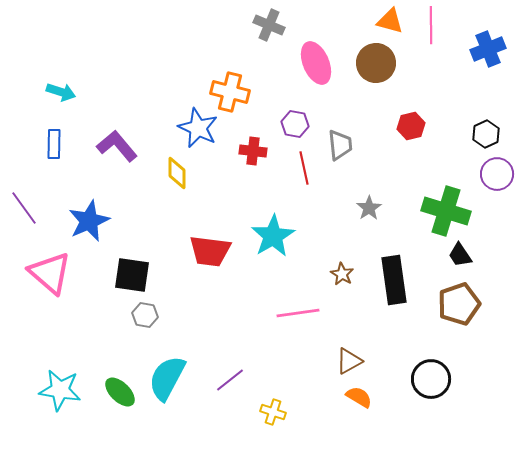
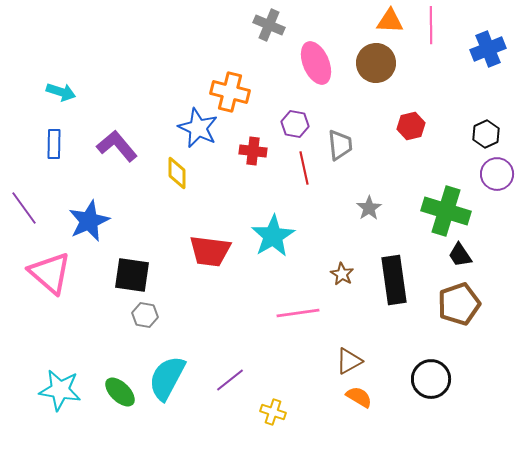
orange triangle at (390, 21): rotated 12 degrees counterclockwise
